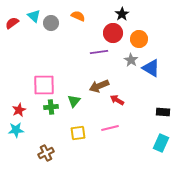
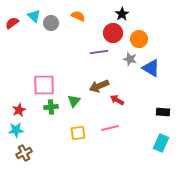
gray star: moved 1 px left, 1 px up; rotated 16 degrees counterclockwise
brown cross: moved 22 px left
